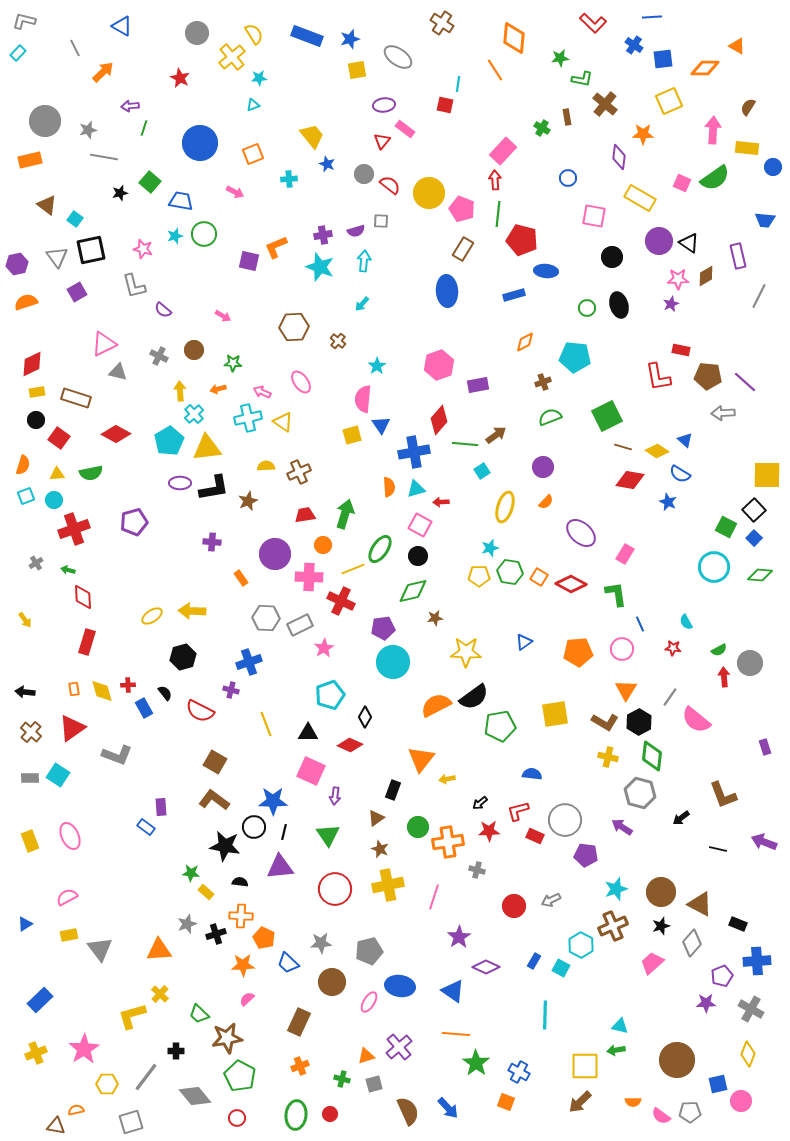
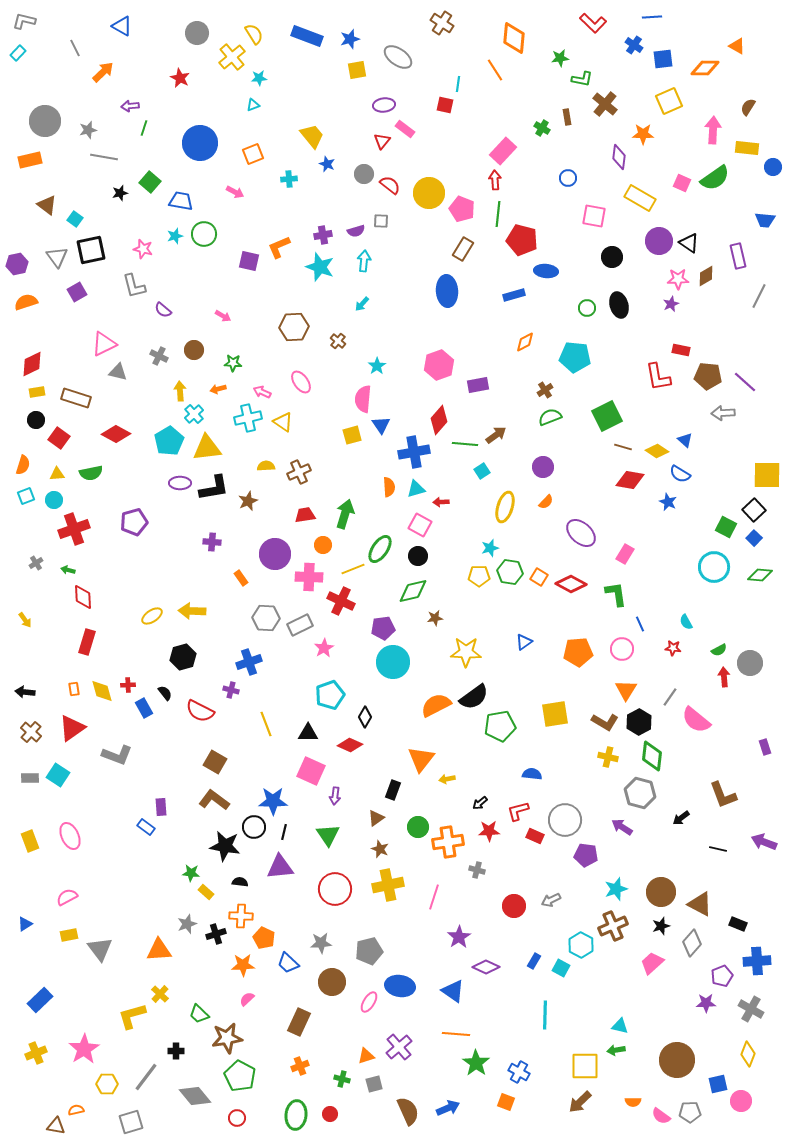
orange L-shape at (276, 247): moved 3 px right
brown cross at (543, 382): moved 2 px right, 8 px down; rotated 14 degrees counterclockwise
blue arrow at (448, 1108): rotated 70 degrees counterclockwise
